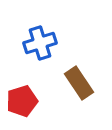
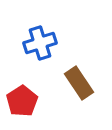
red pentagon: rotated 16 degrees counterclockwise
